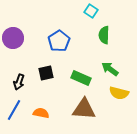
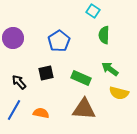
cyan square: moved 2 px right
black arrow: rotated 119 degrees clockwise
